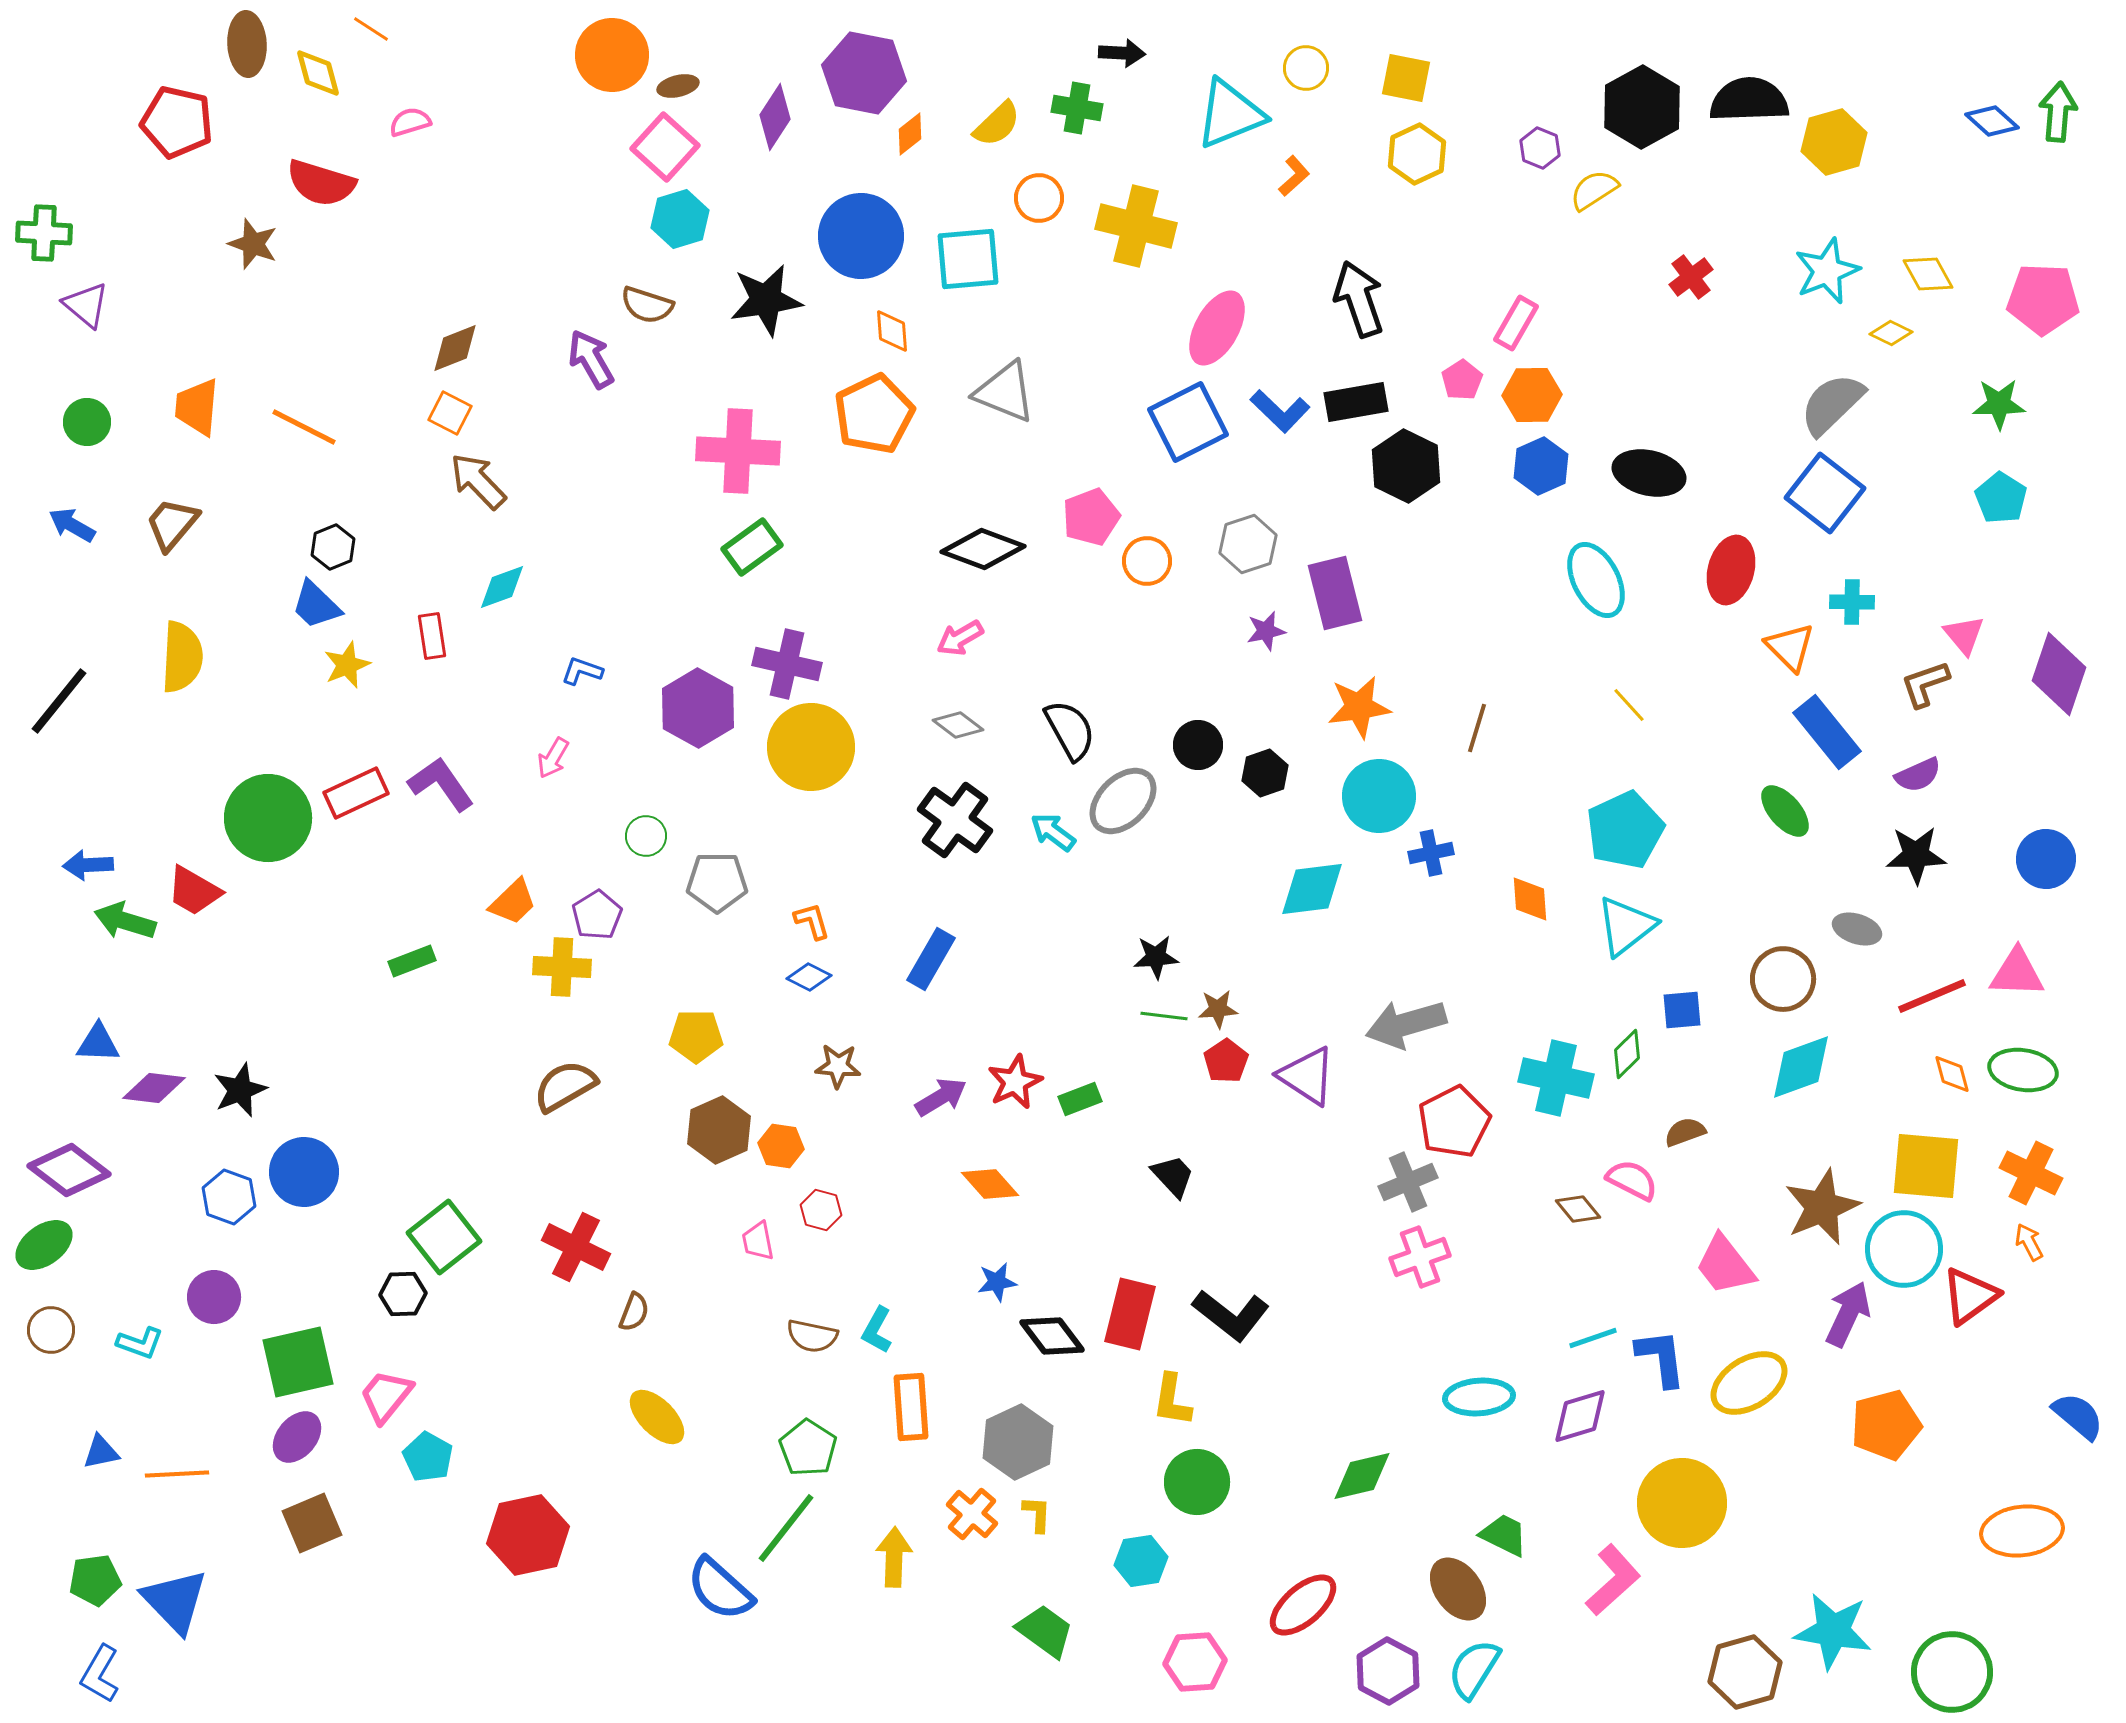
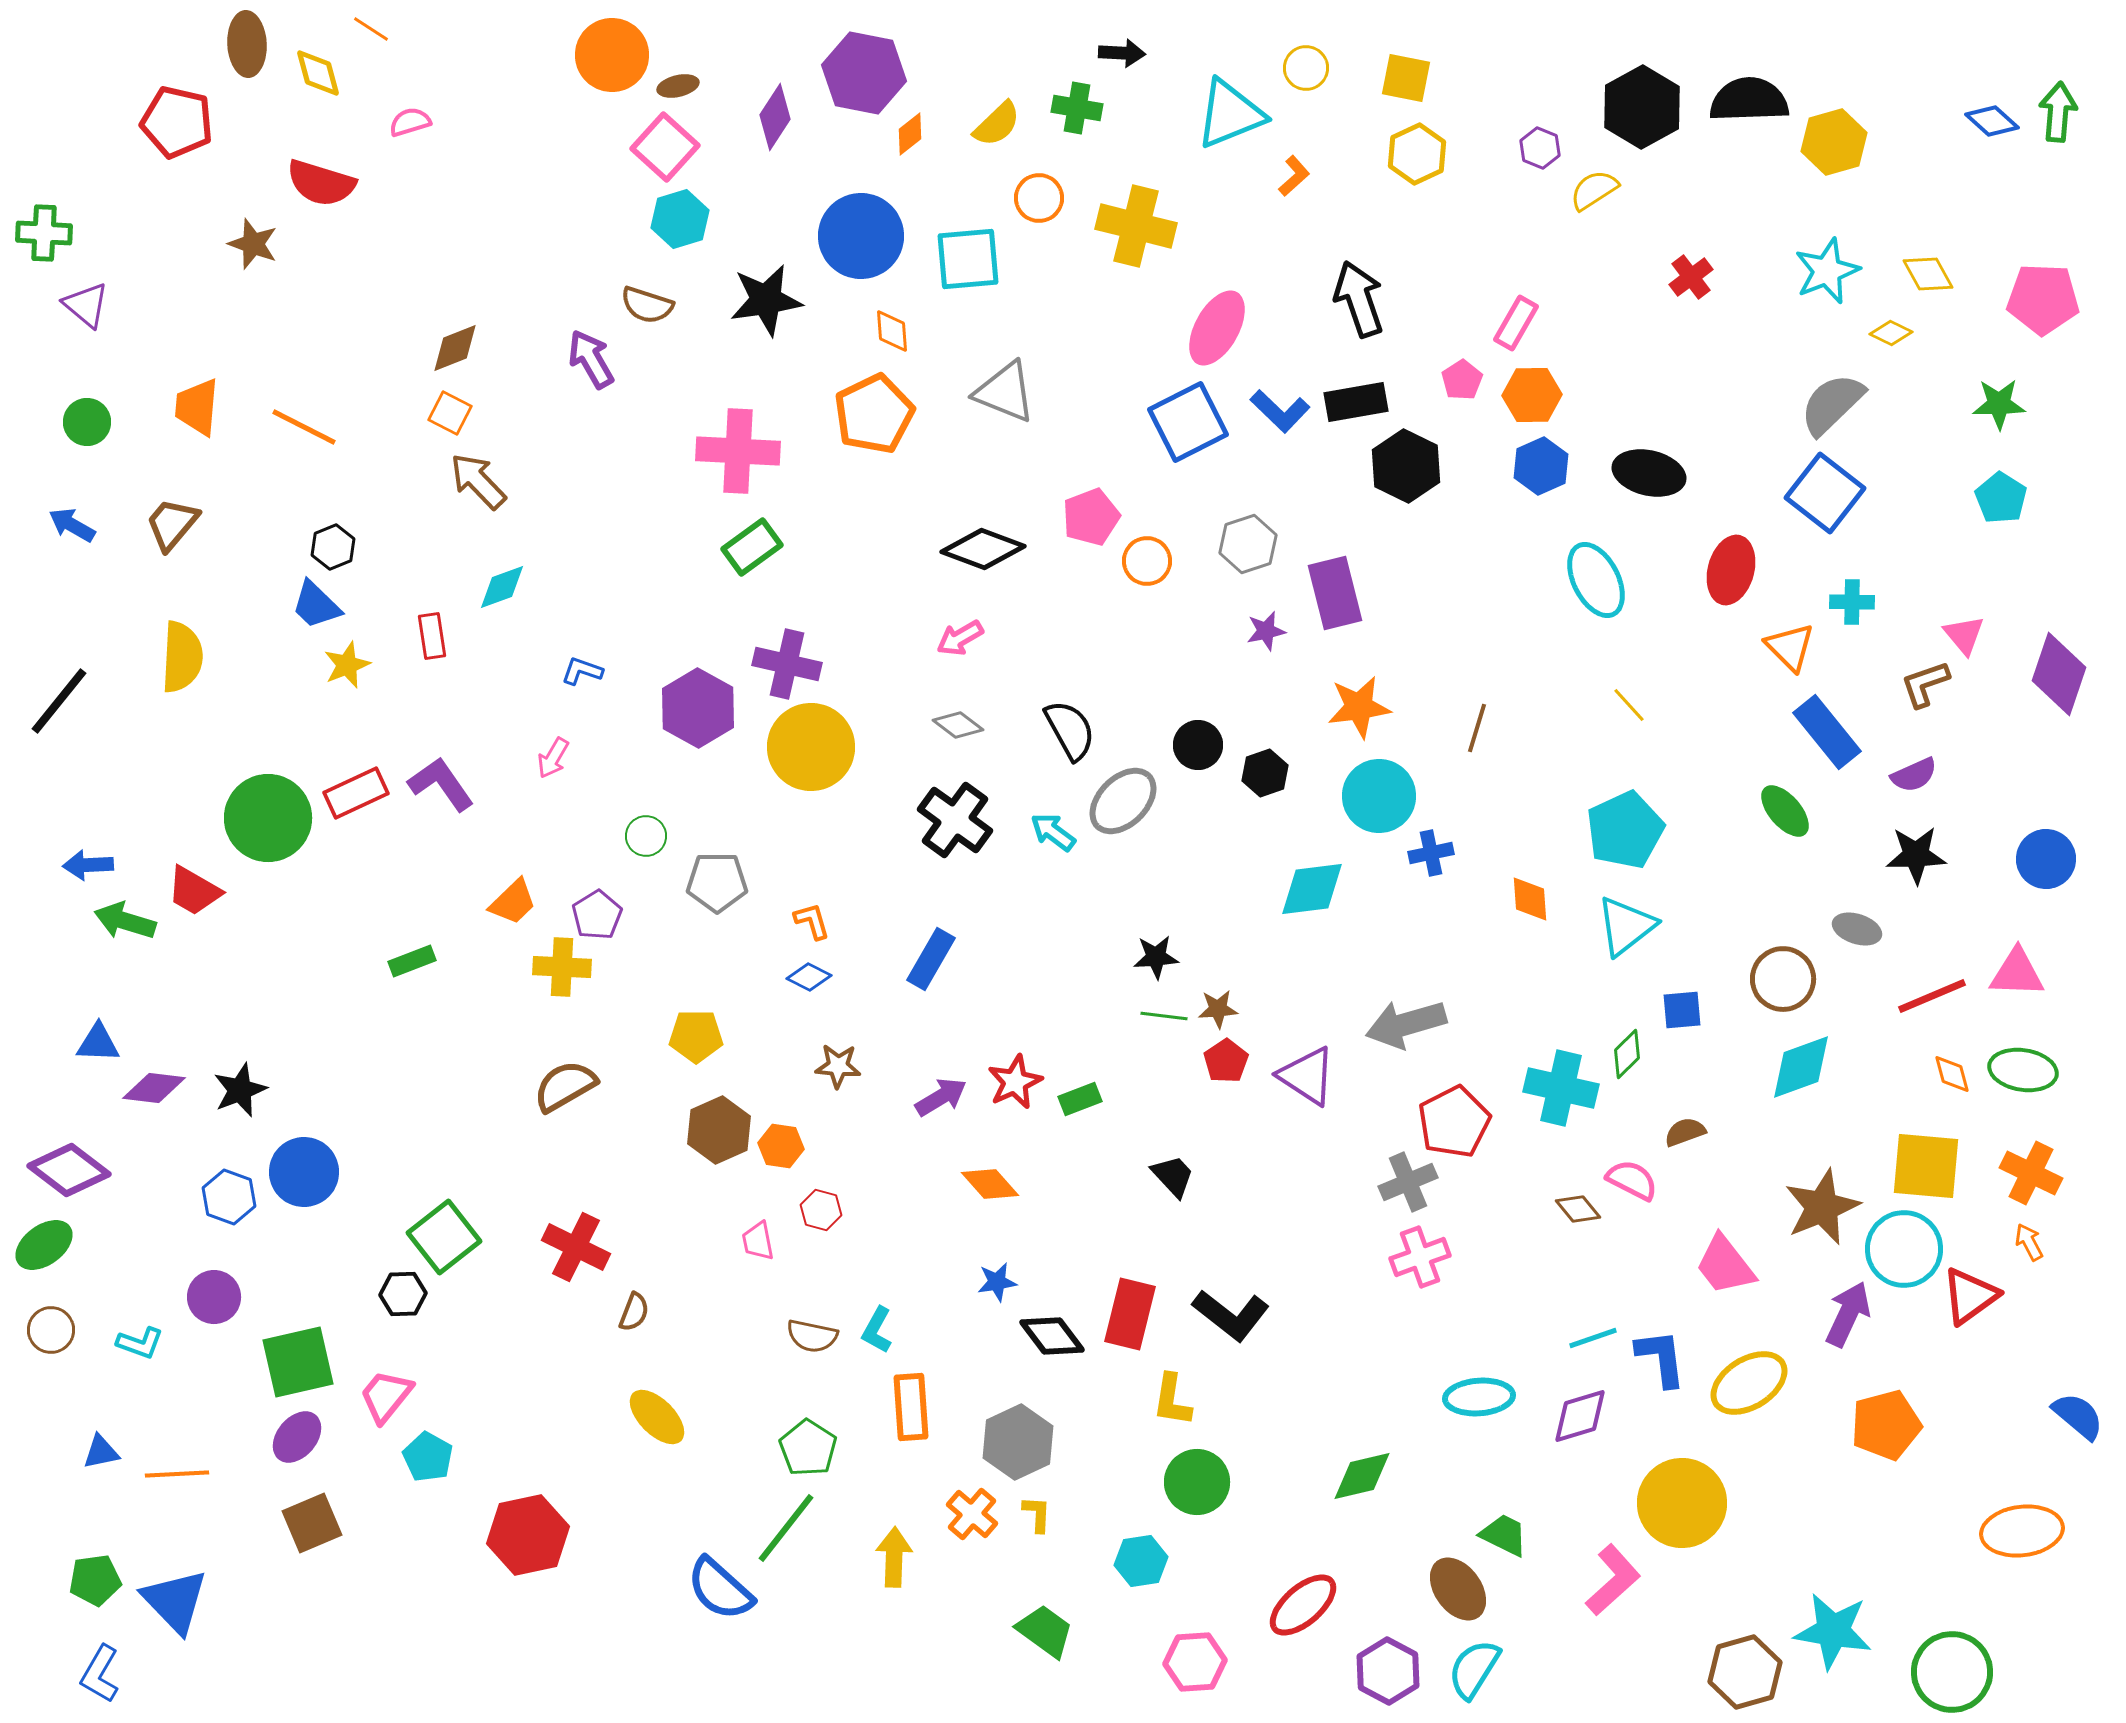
purple semicircle at (1918, 775): moved 4 px left
cyan cross at (1556, 1078): moved 5 px right, 10 px down
